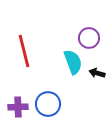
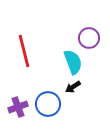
black arrow: moved 24 px left, 14 px down; rotated 49 degrees counterclockwise
purple cross: rotated 18 degrees counterclockwise
